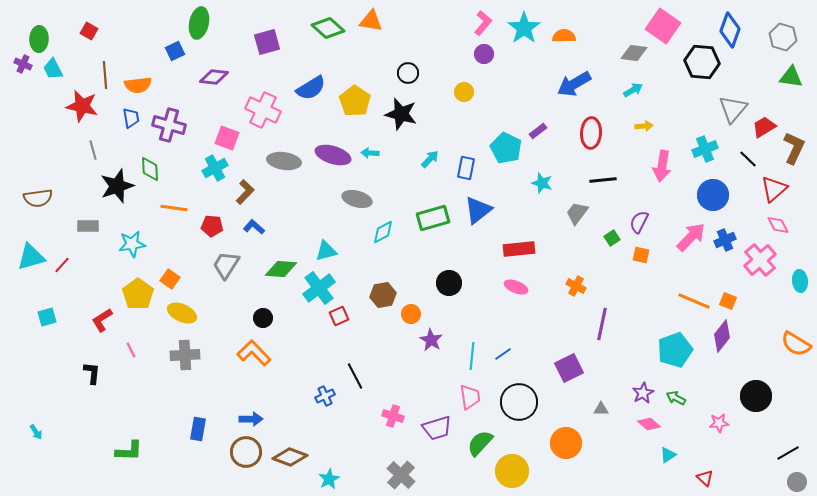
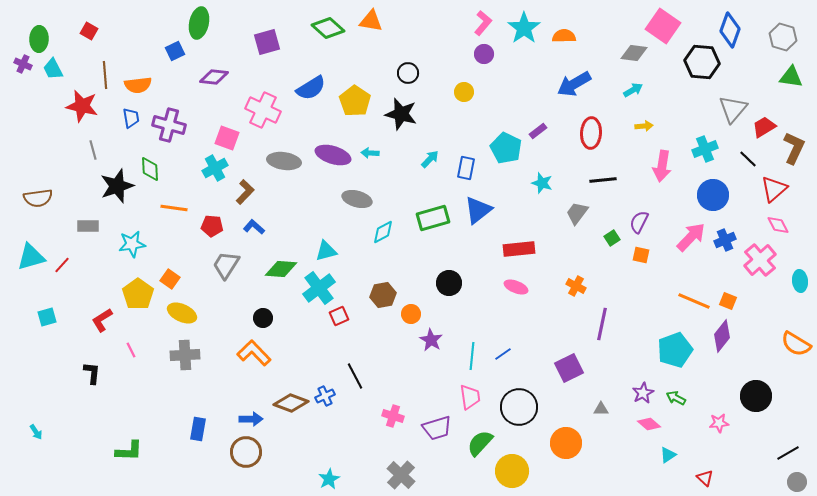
black circle at (519, 402): moved 5 px down
brown diamond at (290, 457): moved 1 px right, 54 px up
